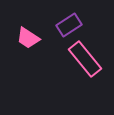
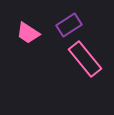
pink trapezoid: moved 5 px up
